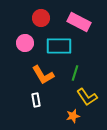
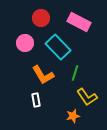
cyan rectangle: moved 1 px left, 1 px down; rotated 45 degrees clockwise
